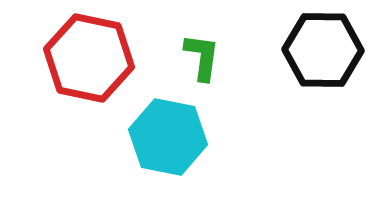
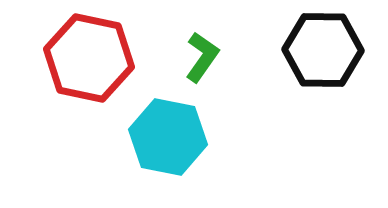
green L-shape: rotated 27 degrees clockwise
